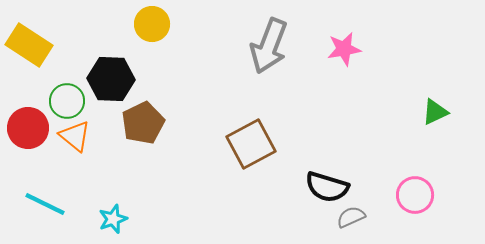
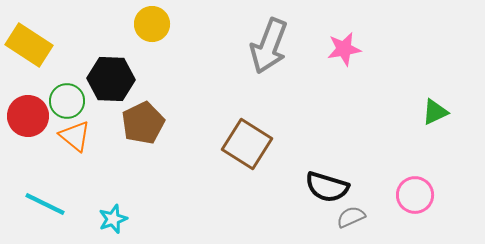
red circle: moved 12 px up
brown square: moved 4 px left; rotated 30 degrees counterclockwise
